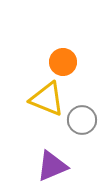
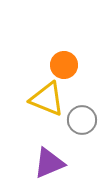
orange circle: moved 1 px right, 3 px down
purple triangle: moved 3 px left, 3 px up
